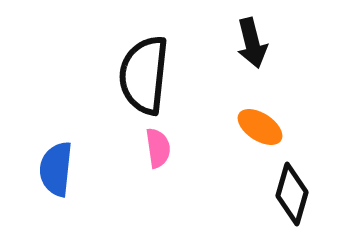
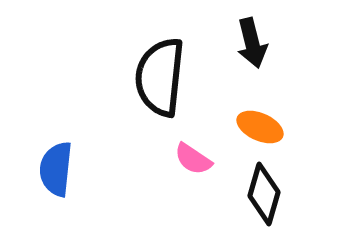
black semicircle: moved 16 px right, 2 px down
orange ellipse: rotated 9 degrees counterclockwise
pink semicircle: moved 35 px right, 11 px down; rotated 132 degrees clockwise
black diamond: moved 28 px left
